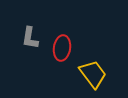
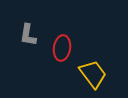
gray L-shape: moved 2 px left, 3 px up
